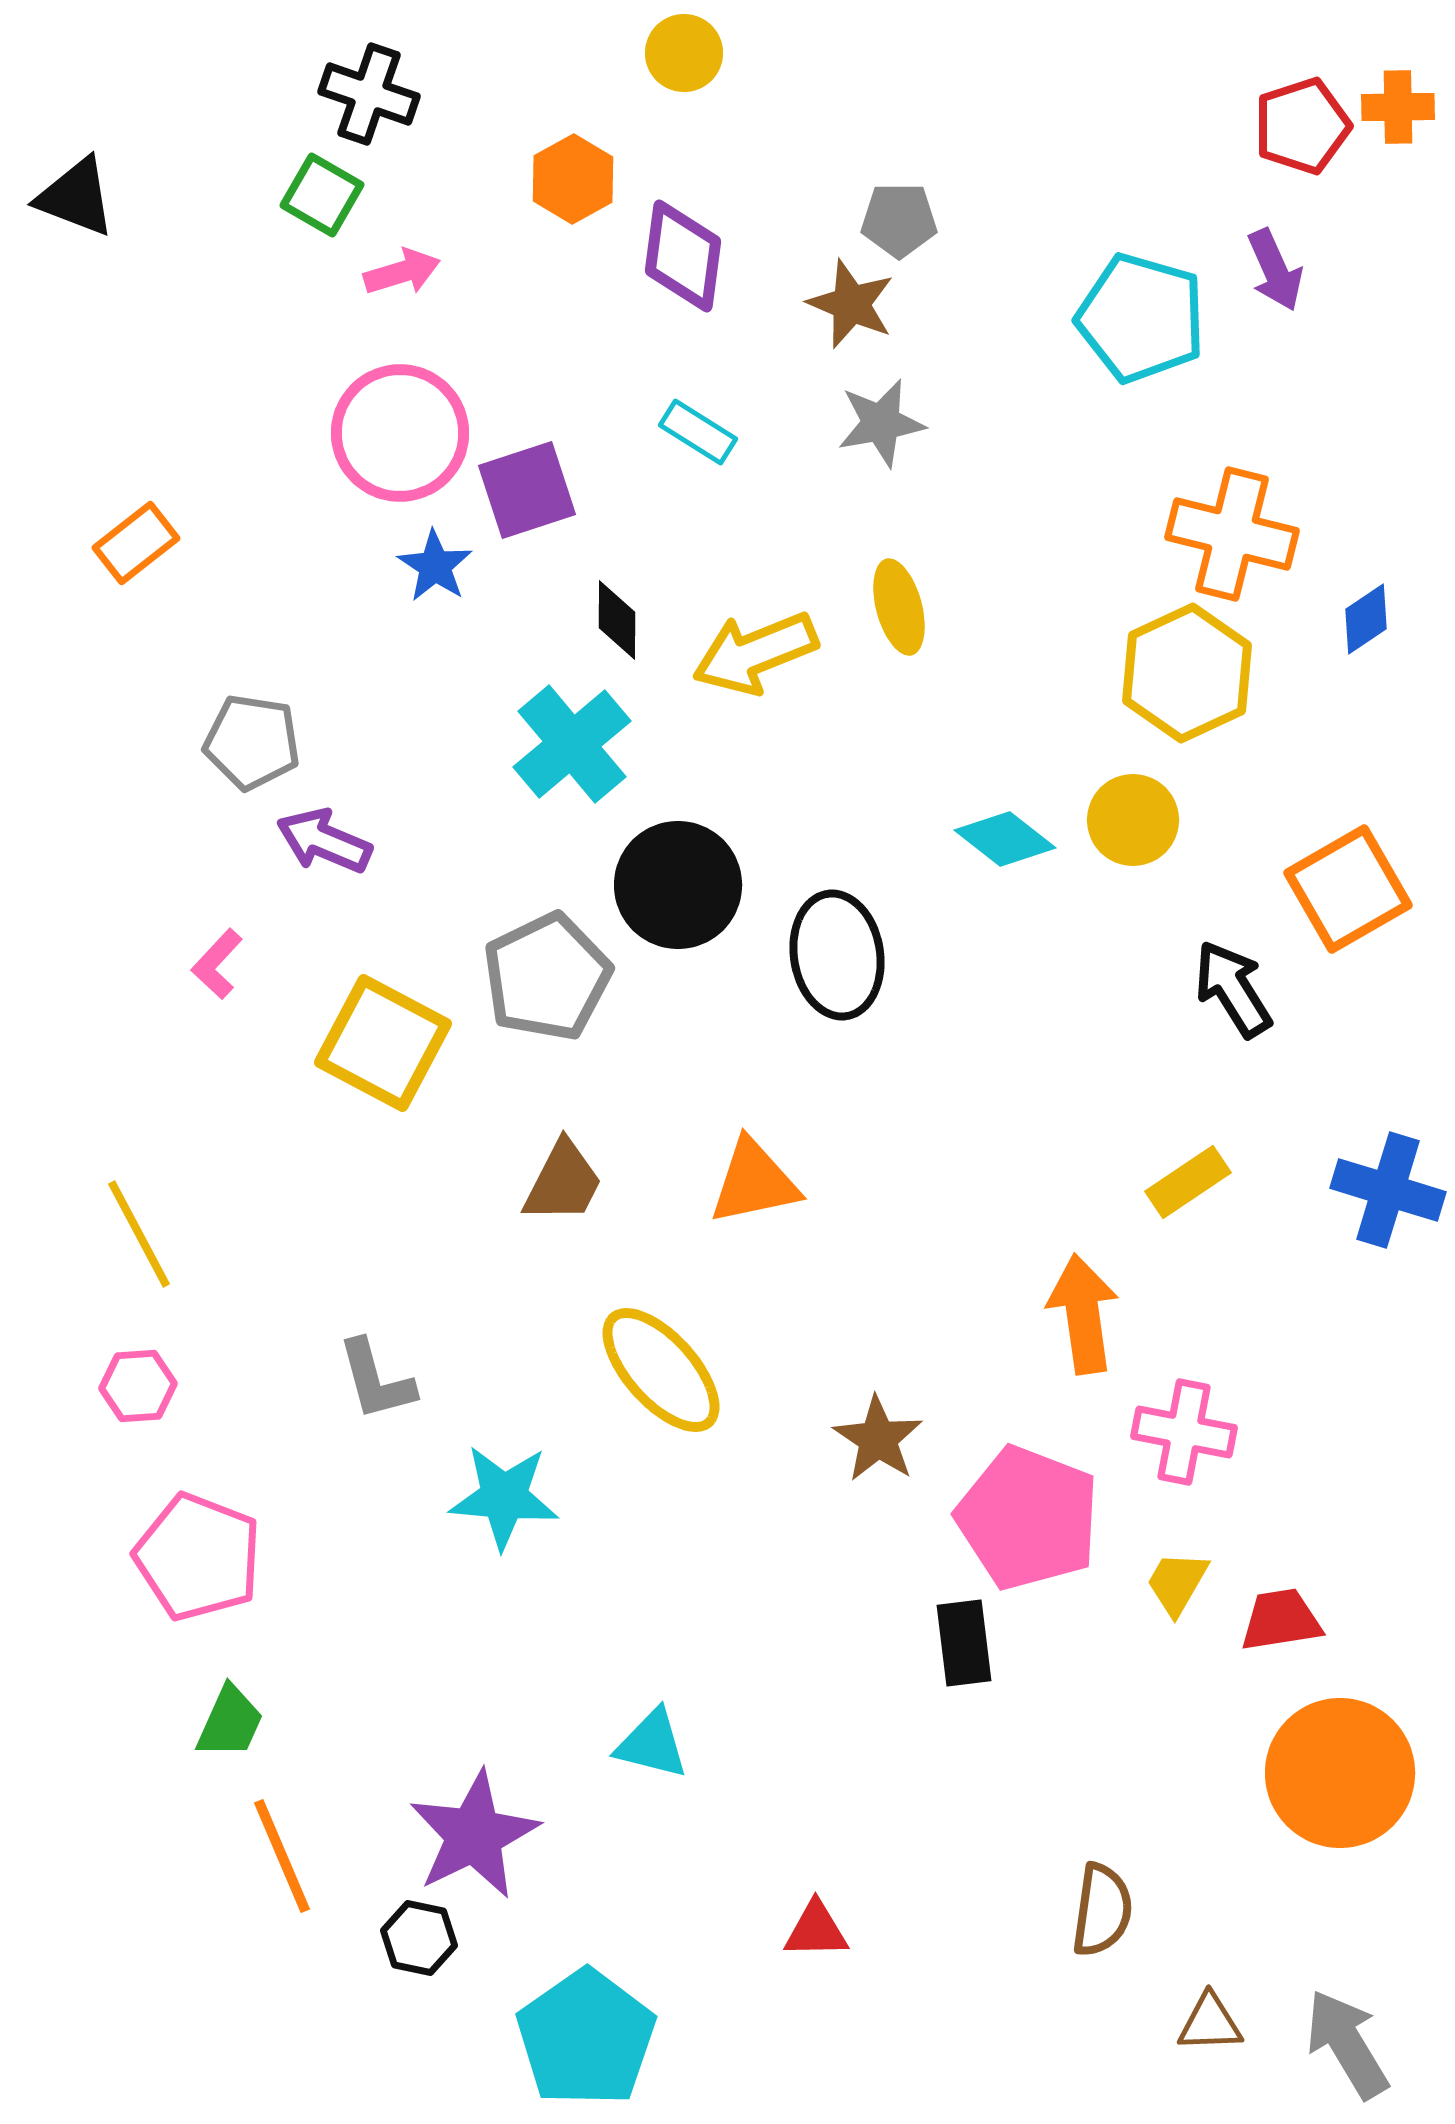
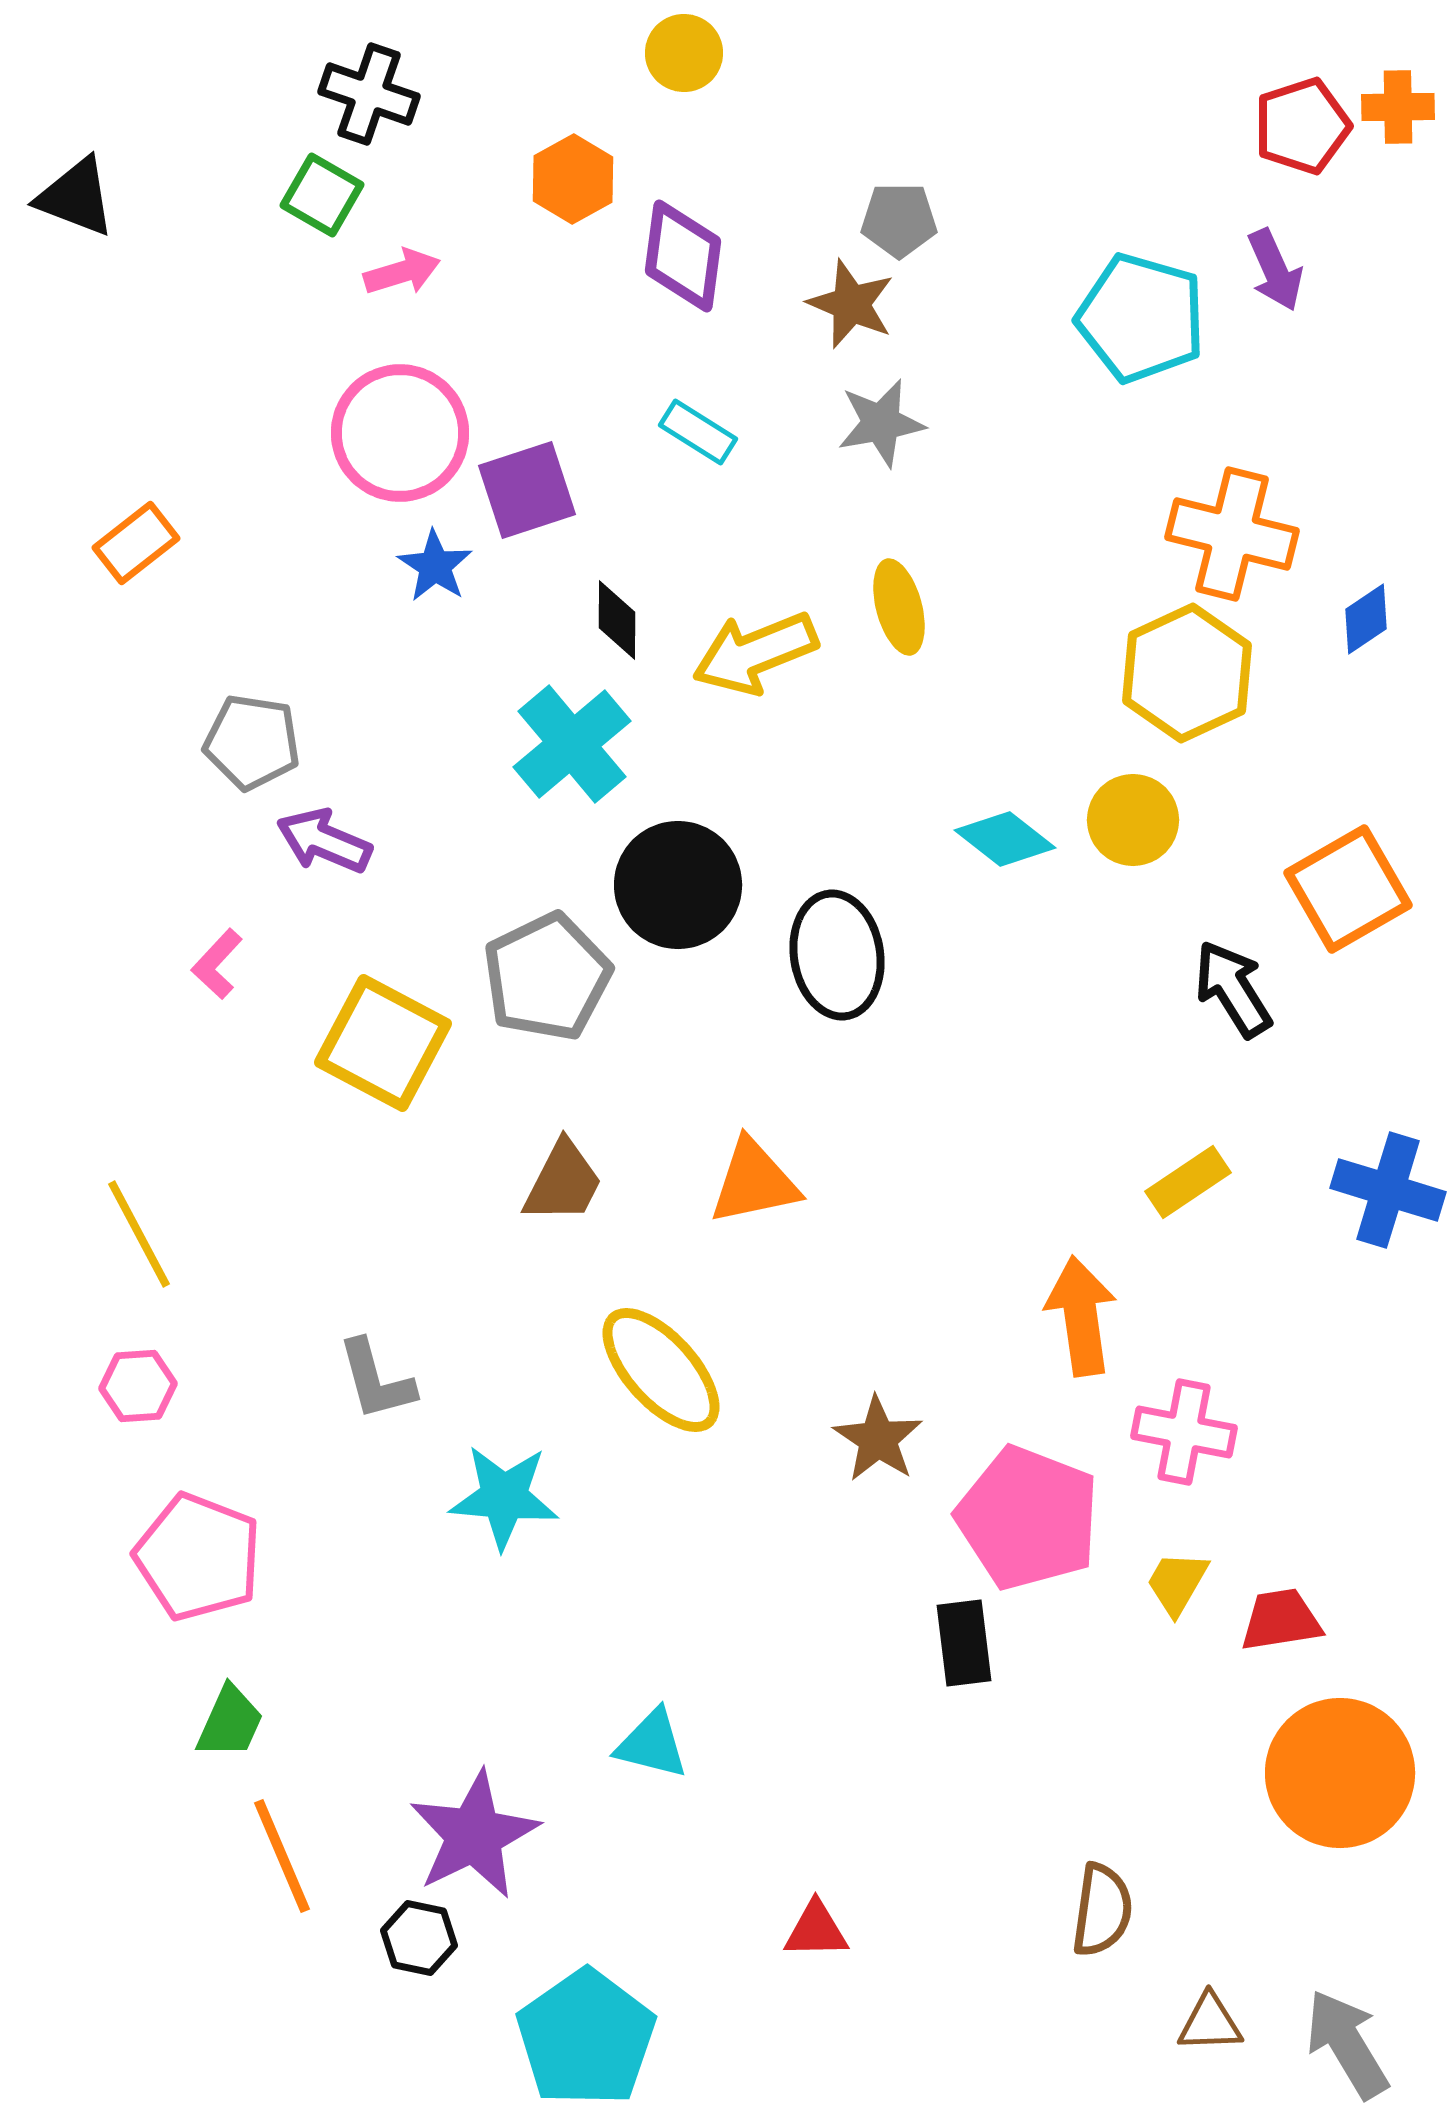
orange arrow at (1083, 1314): moved 2 px left, 2 px down
